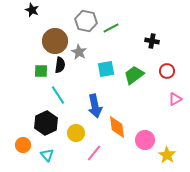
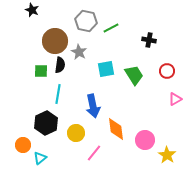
black cross: moved 3 px left, 1 px up
green trapezoid: rotated 95 degrees clockwise
cyan line: moved 1 px up; rotated 42 degrees clockwise
blue arrow: moved 2 px left
orange diamond: moved 1 px left, 2 px down
cyan triangle: moved 7 px left, 3 px down; rotated 32 degrees clockwise
